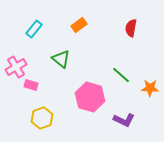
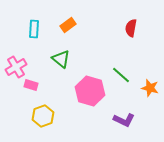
orange rectangle: moved 11 px left
cyan rectangle: rotated 36 degrees counterclockwise
orange star: rotated 12 degrees clockwise
pink hexagon: moved 6 px up
yellow hexagon: moved 1 px right, 2 px up
